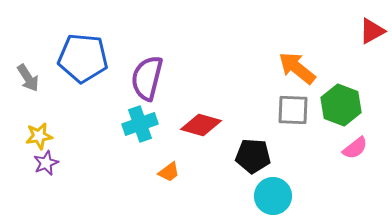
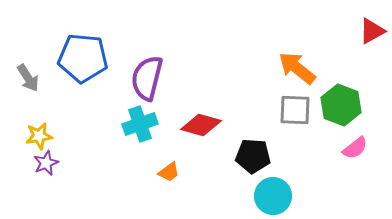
gray square: moved 2 px right
